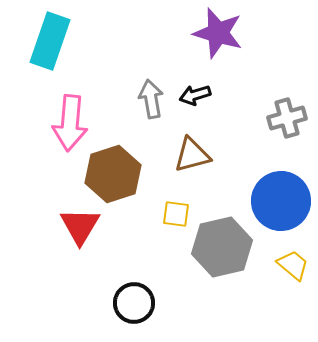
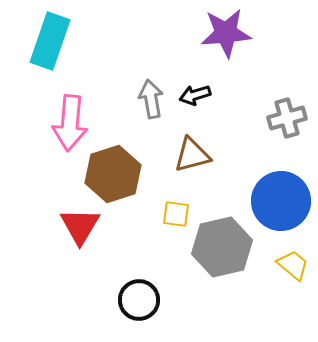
purple star: moved 8 px right; rotated 21 degrees counterclockwise
black circle: moved 5 px right, 3 px up
